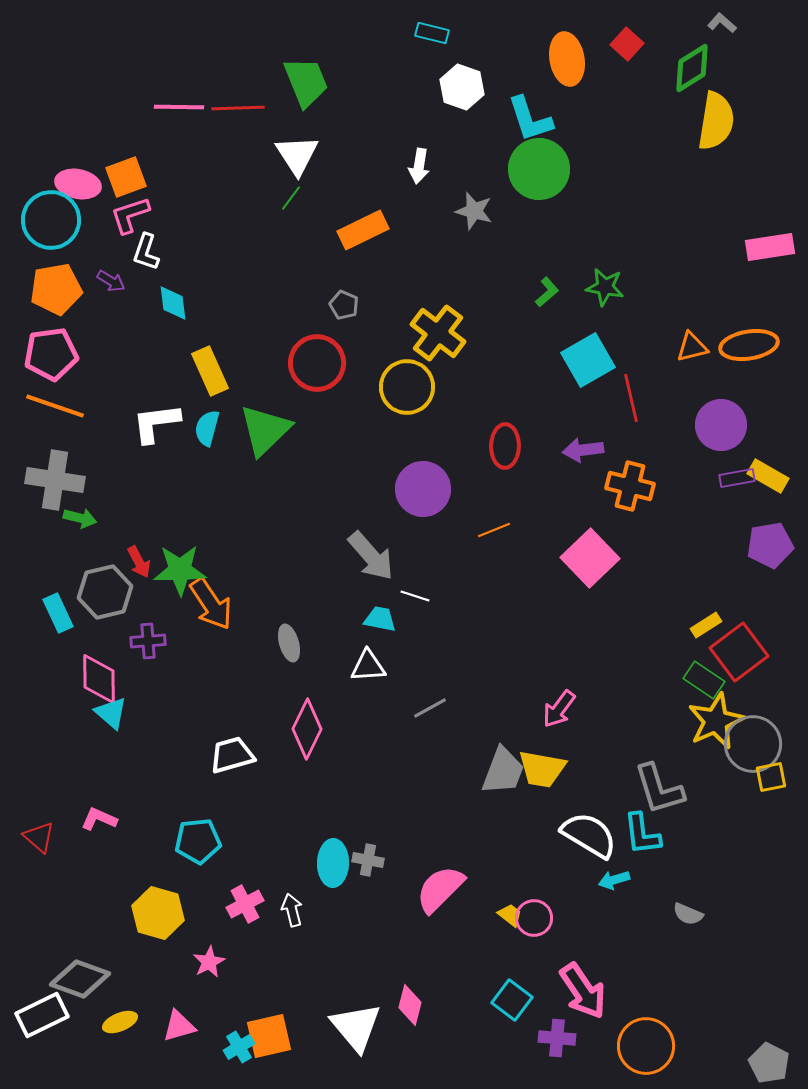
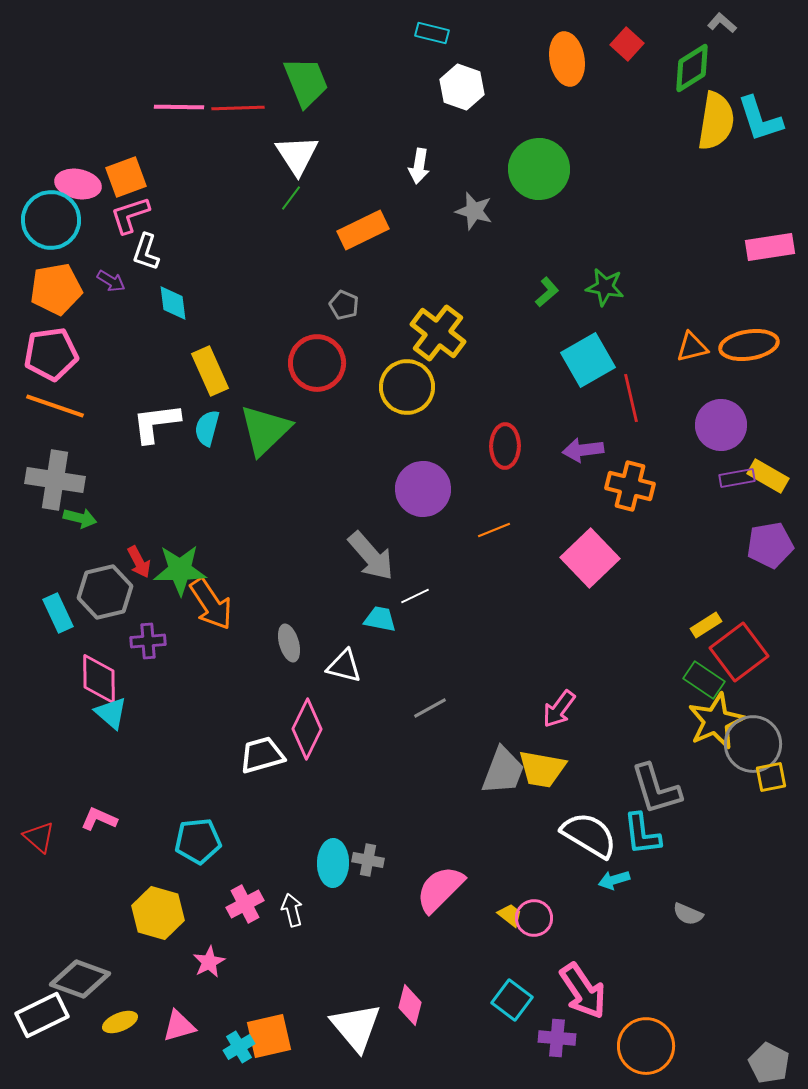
cyan L-shape at (530, 119): moved 230 px right
white line at (415, 596): rotated 44 degrees counterclockwise
white triangle at (368, 666): moved 24 px left; rotated 18 degrees clockwise
white trapezoid at (232, 755): moved 30 px right
gray L-shape at (659, 789): moved 3 px left
